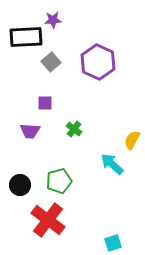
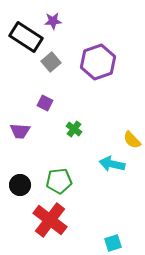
purple star: moved 1 px down
black rectangle: rotated 36 degrees clockwise
purple hexagon: rotated 16 degrees clockwise
purple square: rotated 28 degrees clockwise
purple trapezoid: moved 10 px left
yellow semicircle: rotated 72 degrees counterclockwise
cyan arrow: rotated 30 degrees counterclockwise
green pentagon: rotated 10 degrees clockwise
red cross: moved 2 px right
